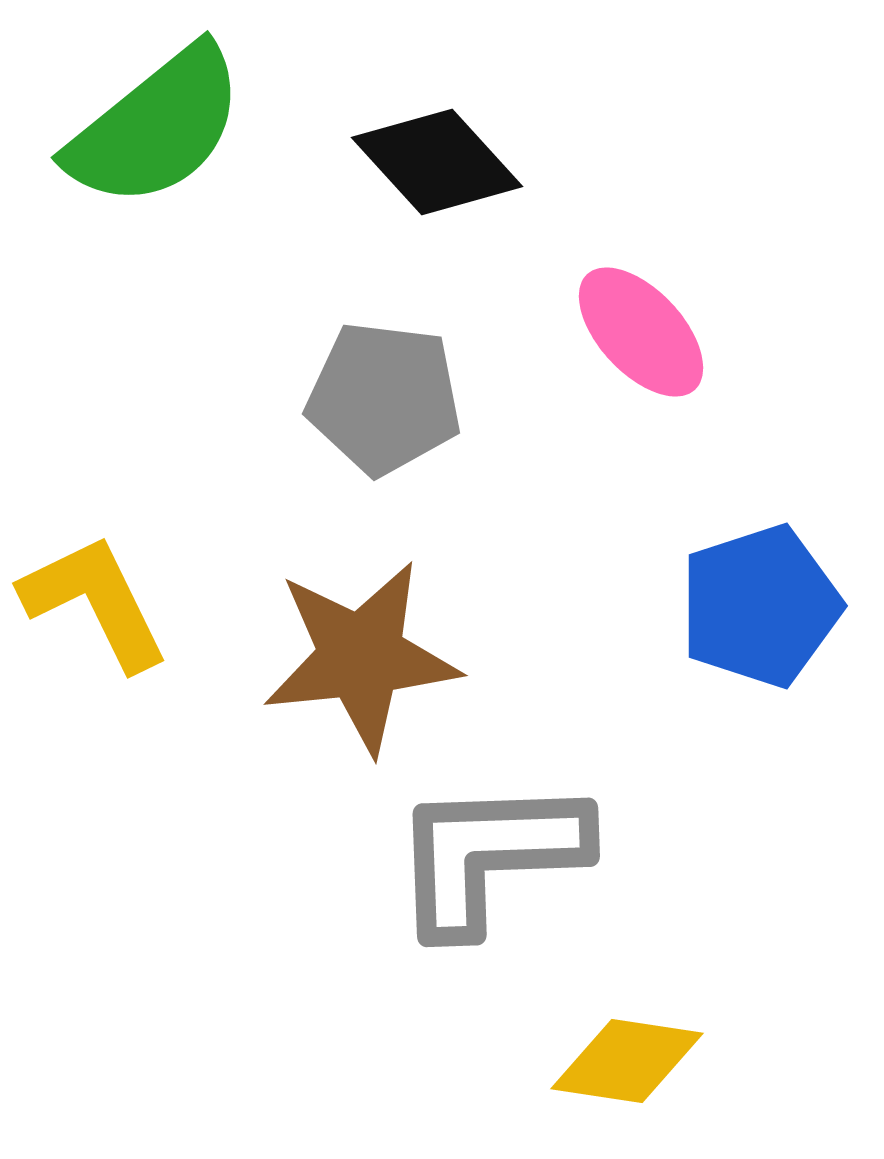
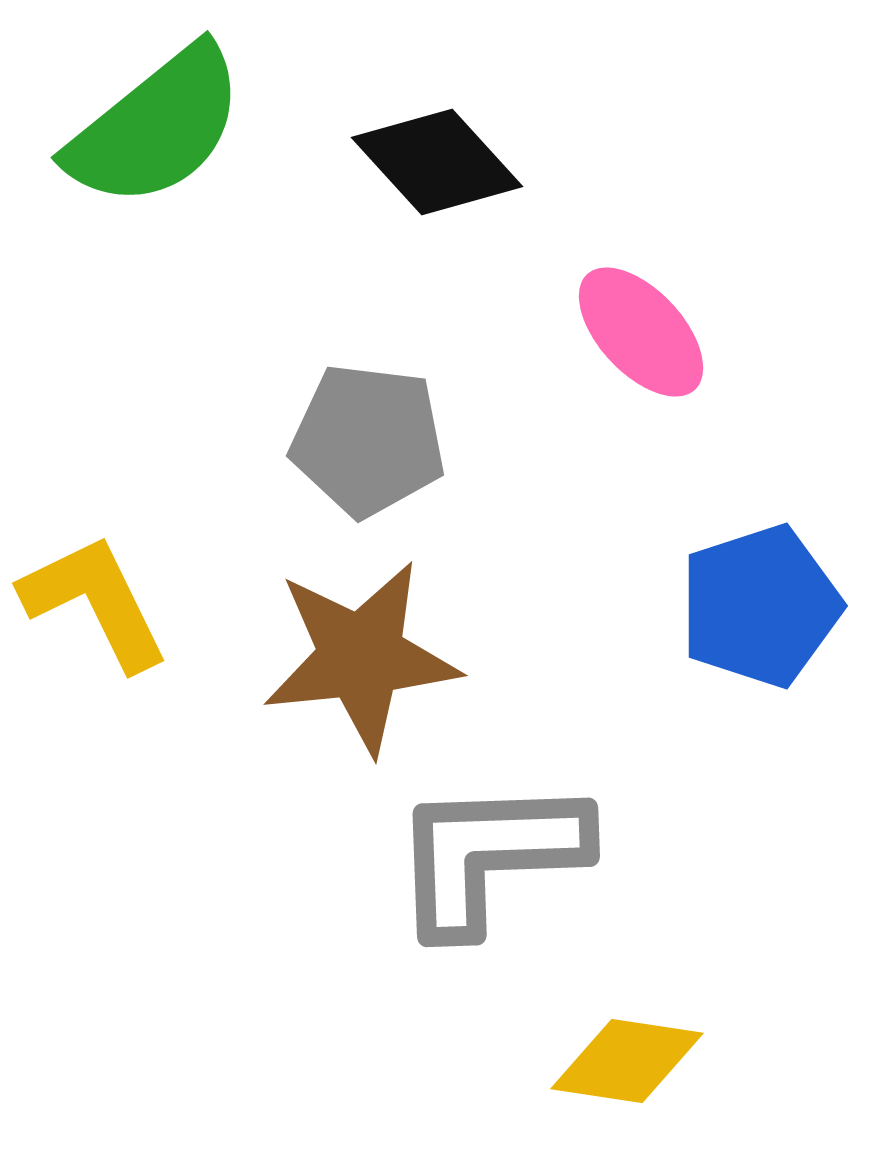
gray pentagon: moved 16 px left, 42 px down
